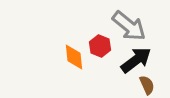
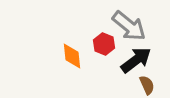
red hexagon: moved 4 px right, 2 px up
orange diamond: moved 2 px left, 1 px up
